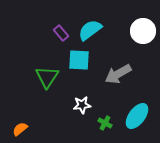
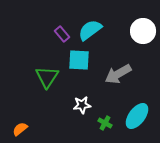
purple rectangle: moved 1 px right, 1 px down
